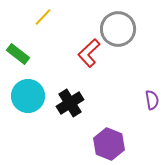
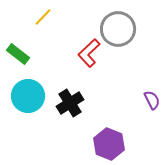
purple semicircle: rotated 18 degrees counterclockwise
